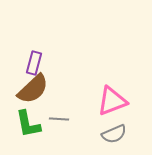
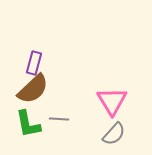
pink triangle: rotated 40 degrees counterclockwise
gray semicircle: rotated 25 degrees counterclockwise
